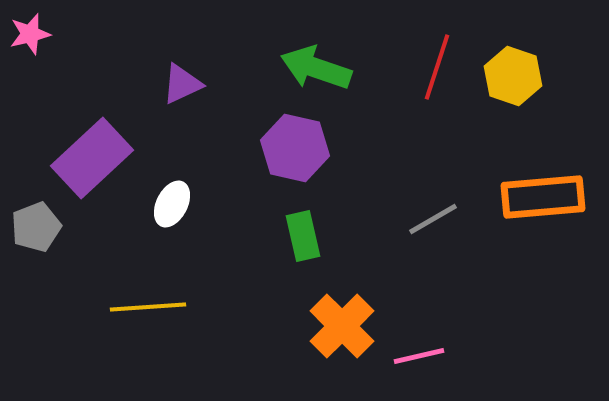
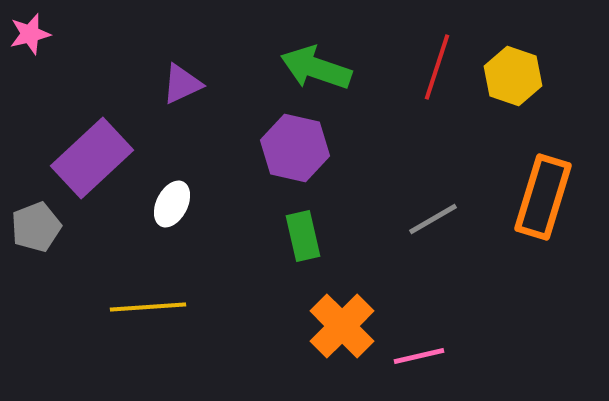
orange rectangle: rotated 68 degrees counterclockwise
